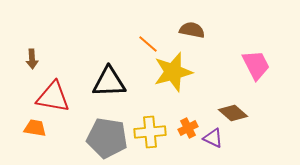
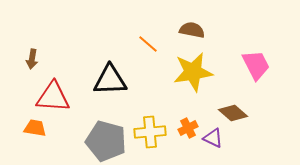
brown arrow: rotated 12 degrees clockwise
yellow star: moved 20 px right; rotated 6 degrees clockwise
black triangle: moved 1 px right, 2 px up
red triangle: rotated 6 degrees counterclockwise
gray pentagon: moved 1 px left, 3 px down; rotated 6 degrees clockwise
